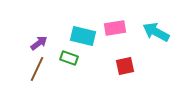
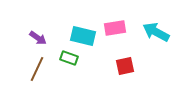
purple arrow: moved 1 px left, 5 px up; rotated 72 degrees clockwise
